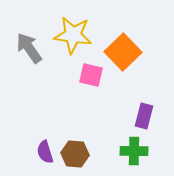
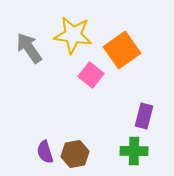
orange square: moved 1 px left, 2 px up; rotated 9 degrees clockwise
pink square: rotated 25 degrees clockwise
brown hexagon: rotated 16 degrees counterclockwise
